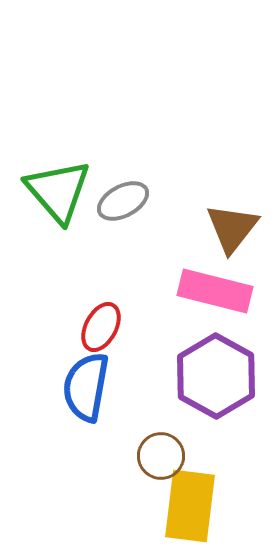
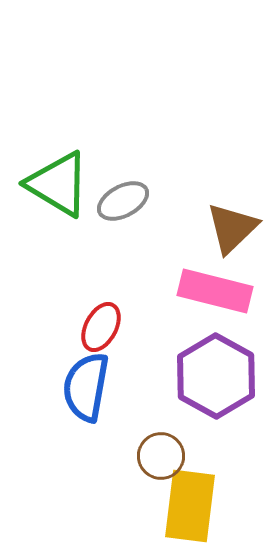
green triangle: moved 7 px up; rotated 18 degrees counterclockwise
brown triangle: rotated 8 degrees clockwise
